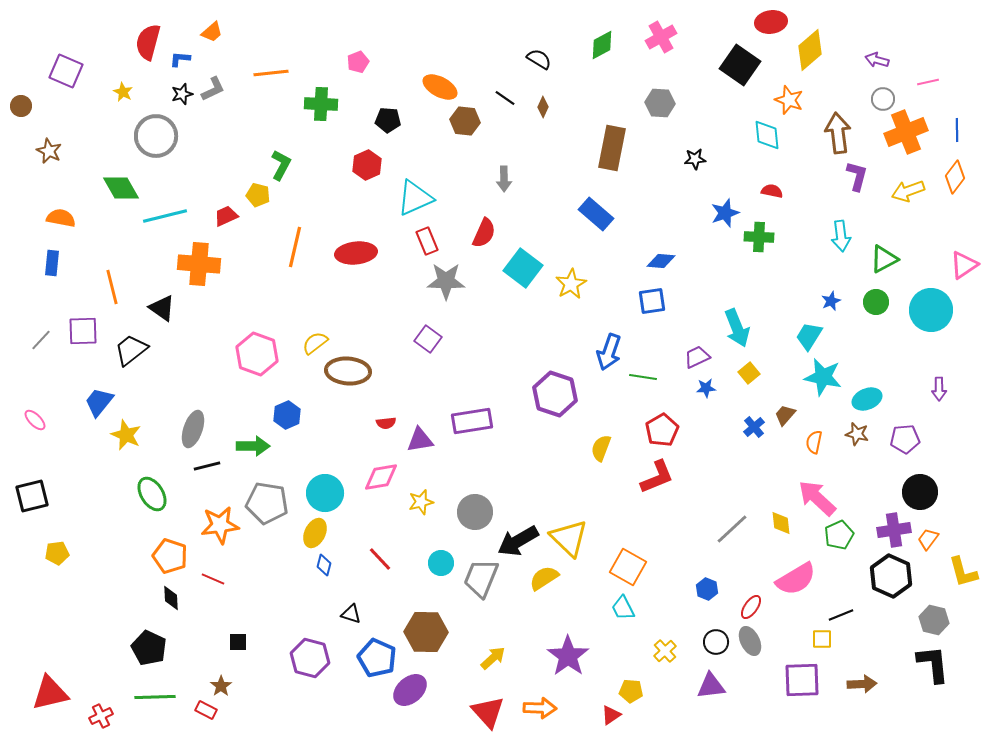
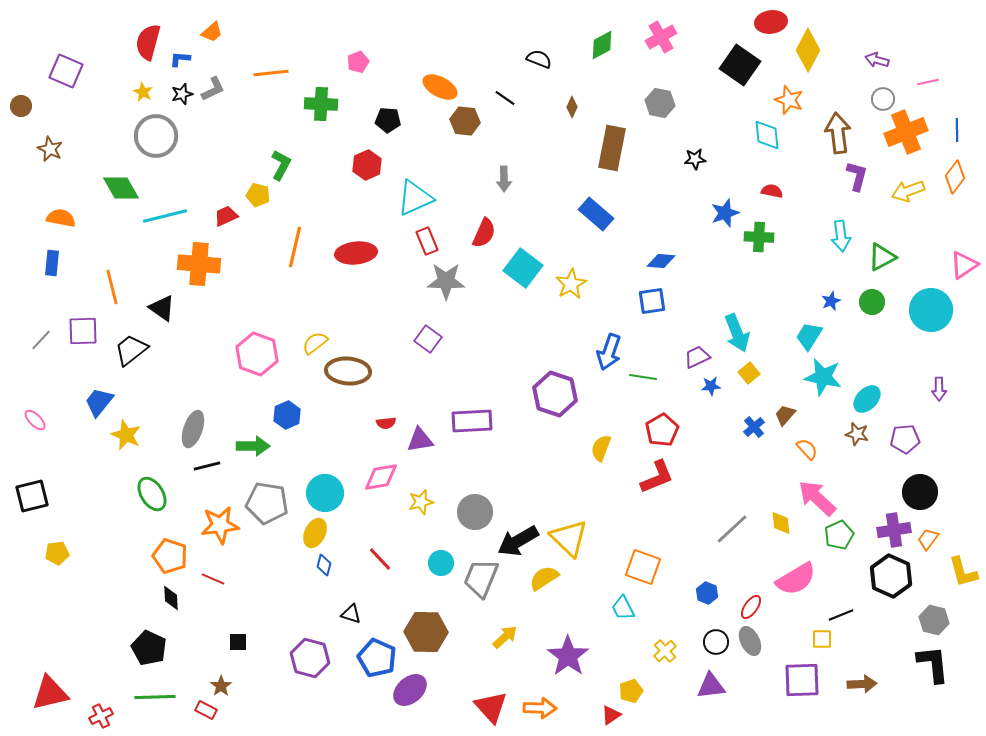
yellow diamond at (810, 50): moved 2 px left; rotated 21 degrees counterclockwise
black semicircle at (539, 59): rotated 10 degrees counterclockwise
yellow star at (123, 92): moved 20 px right
gray hexagon at (660, 103): rotated 8 degrees clockwise
brown diamond at (543, 107): moved 29 px right
brown star at (49, 151): moved 1 px right, 2 px up
green triangle at (884, 259): moved 2 px left, 2 px up
green circle at (876, 302): moved 4 px left
cyan arrow at (737, 328): moved 5 px down
blue star at (706, 388): moved 5 px right, 2 px up
cyan ellipse at (867, 399): rotated 24 degrees counterclockwise
purple rectangle at (472, 421): rotated 6 degrees clockwise
orange semicircle at (814, 442): moved 7 px left, 7 px down; rotated 125 degrees clockwise
orange square at (628, 567): moved 15 px right; rotated 9 degrees counterclockwise
blue hexagon at (707, 589): moved 4 px down
yellow arrow at (493, 658): moved 12 px right, 21 px up
yellow pentagon at (631, 691): rotated 25 degrees counterclockwise
red triangle at (488, 712): moved 3 px right, 5 px up
